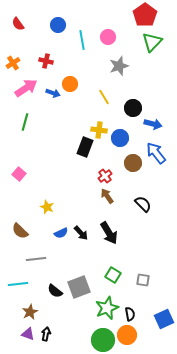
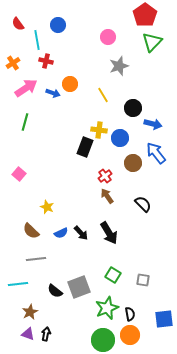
cyan line at (82, 40): moved 45 px left
yellow line at (104, 97): moved 1 px left, 2 px up
brown semicircle at (20, 231): moved 11 px right
blue square at (164, 319): rotated 18 degrees clockwise
orange circle at (127, 335): moved 3 px right
